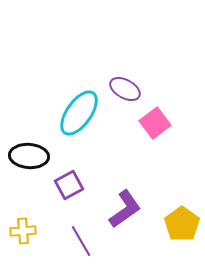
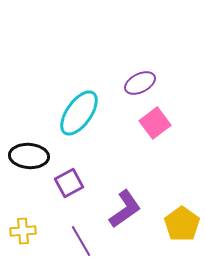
purple ellipse: moved 15 px right, 6 px up; rotated 56 degrees counterclockwise
purple square: moved 2 px up
